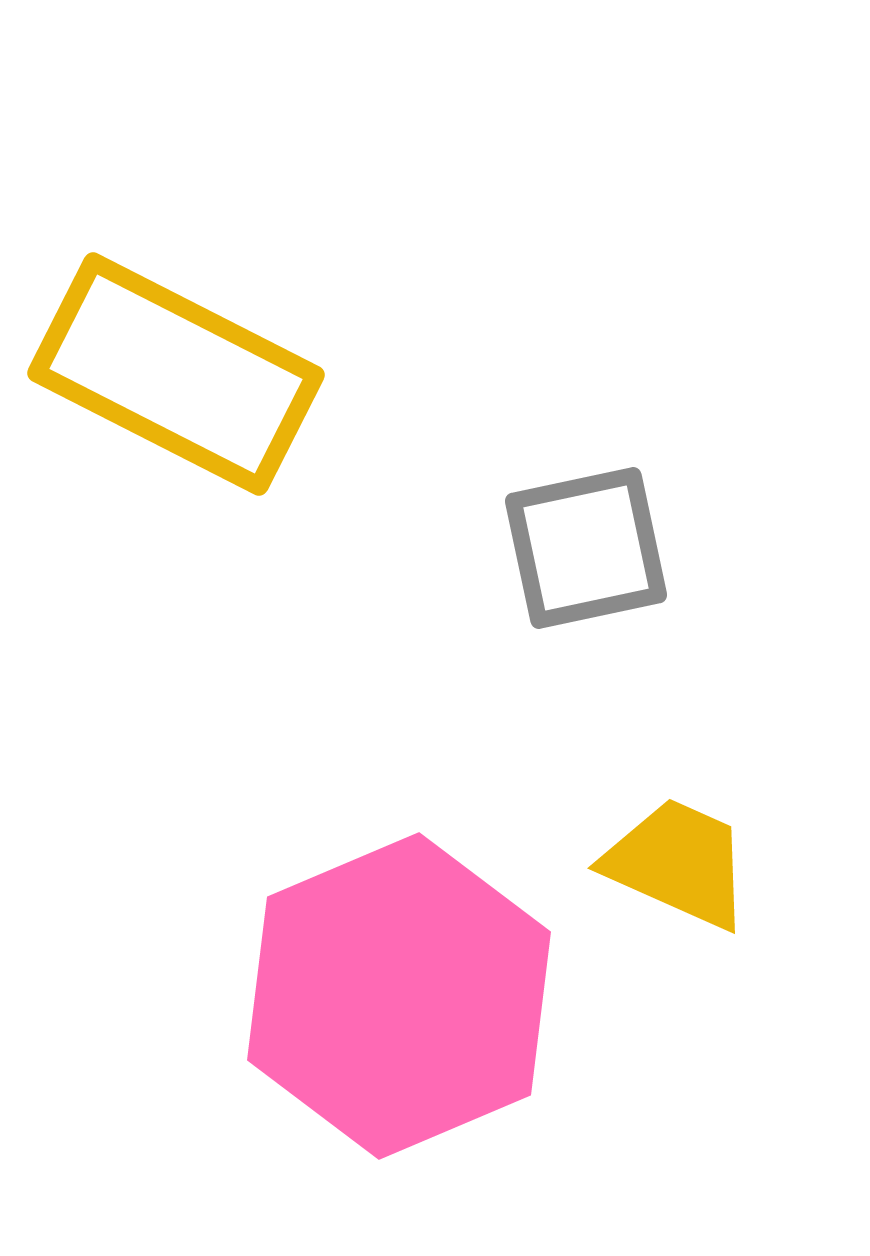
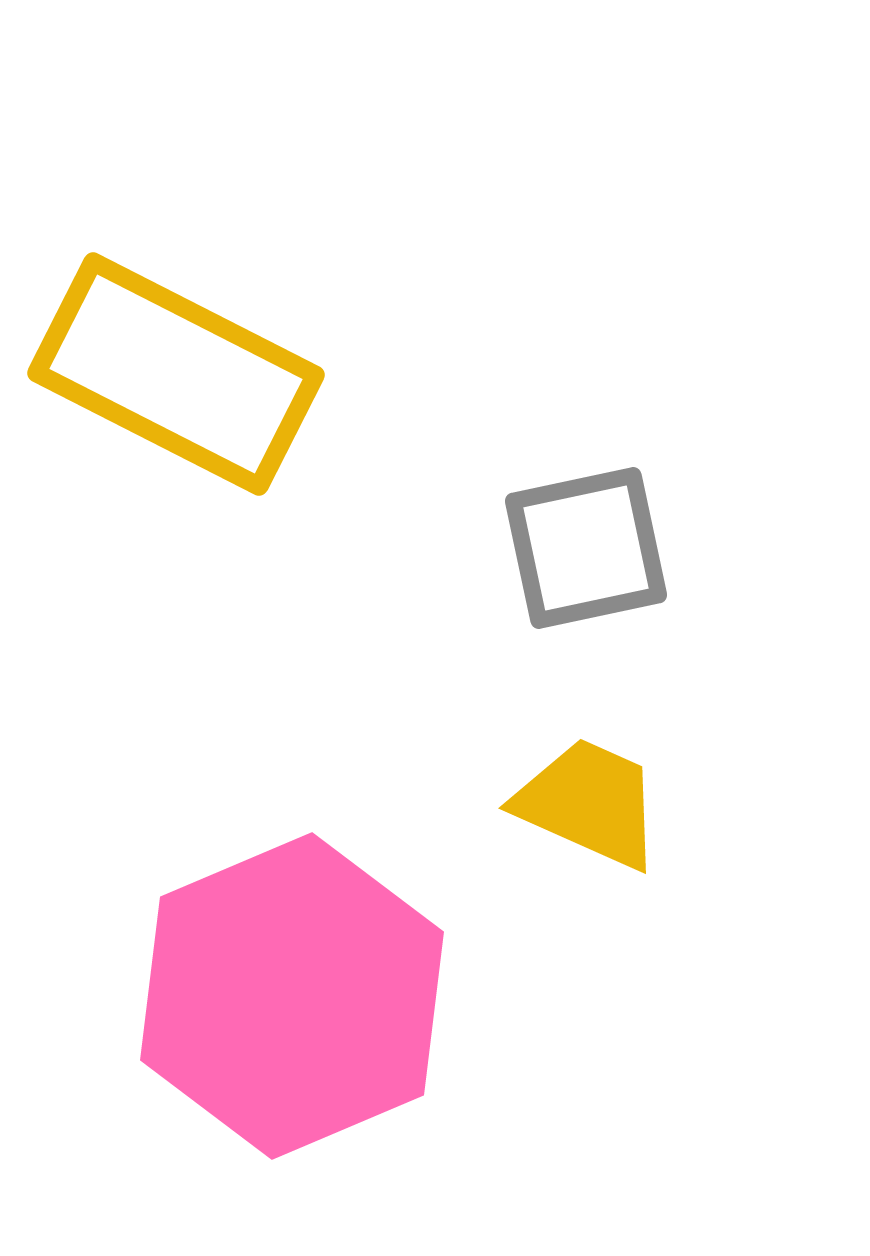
yellow trapezoid: moved 89 px left, 60 px up
pink hexagon: moved 107 px left
